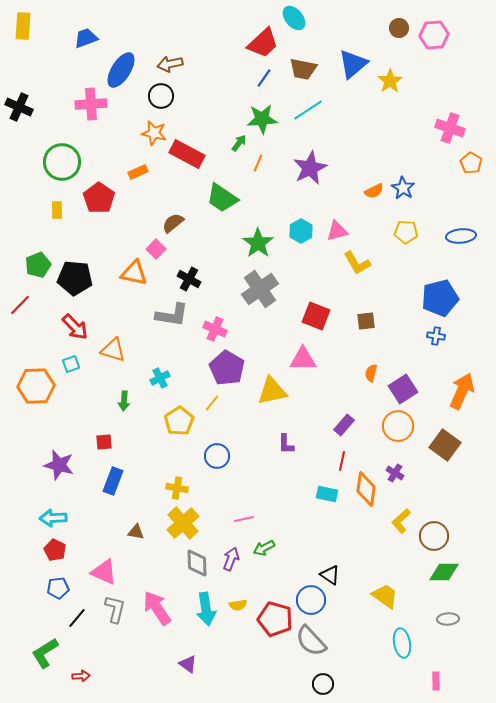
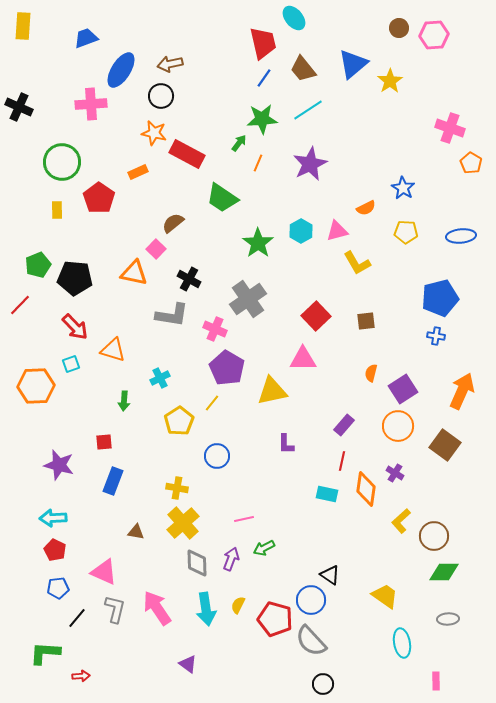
red trapezoid at (263, 43): rotated 60 degrees counterclockwise
brown trapezoid at (303, 69): rotated 40 degrees clockwise
purple star at (310, 168): moved 4 px up
orange semicircle at (374, 191): moved 8 px left, 17 px down
gray cross at (260, 289): moved 12 px left, 10 px down
red square at (316, 316): rotated 24 degrees clockwise
yellow semicircle at (238, 605): rotated 126 degrees clockwise
green L-shape at (45, 653): rotated 36 degrees clockwise
